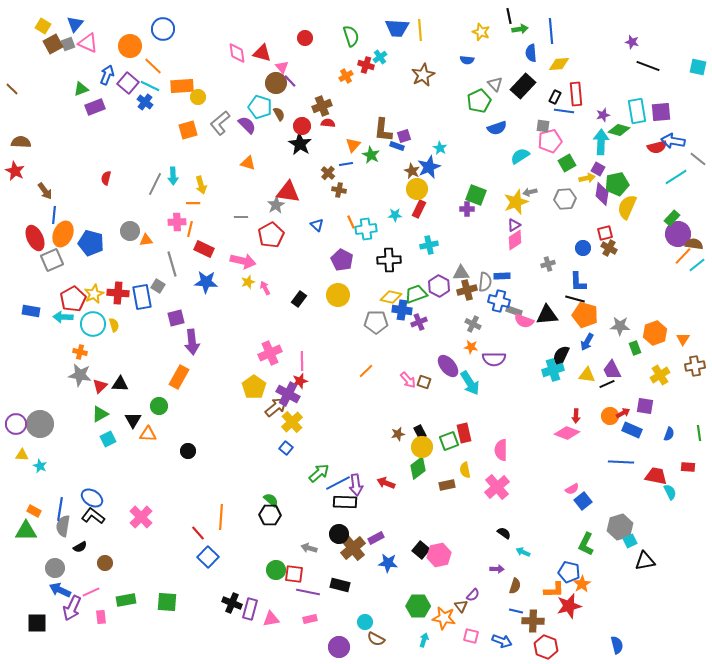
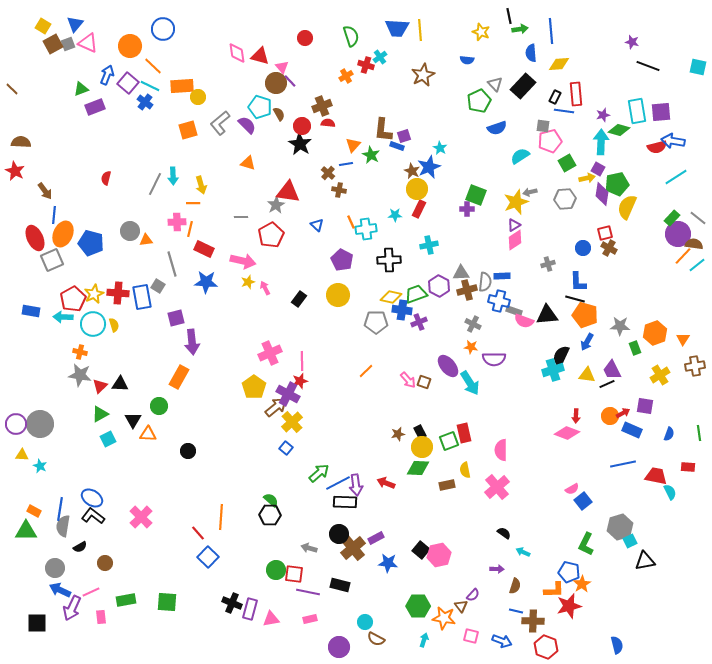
red triangle at (262, 53): moved 2 px left, 3 px down
gray line at (698, 159): moved 59 px down
blue line at (621, 462): moved 2 px right, 2 px down; rotated 15 degrees counterclockwise
green diamond at (418, 468): rotated 40 degrees clockwise
